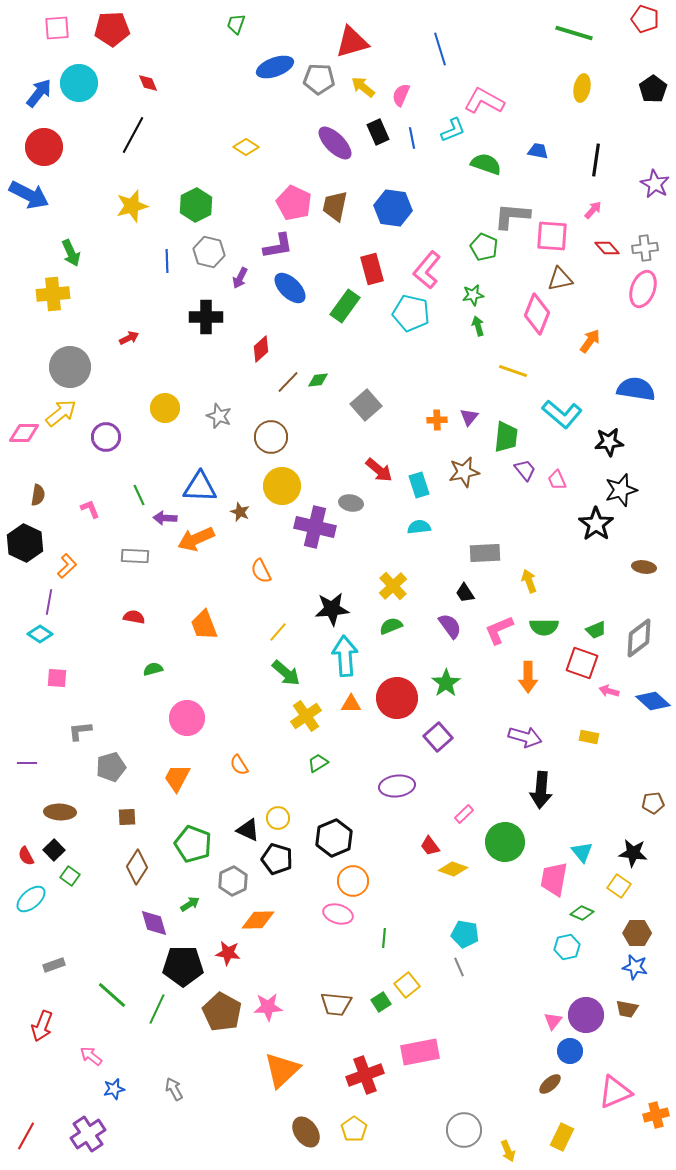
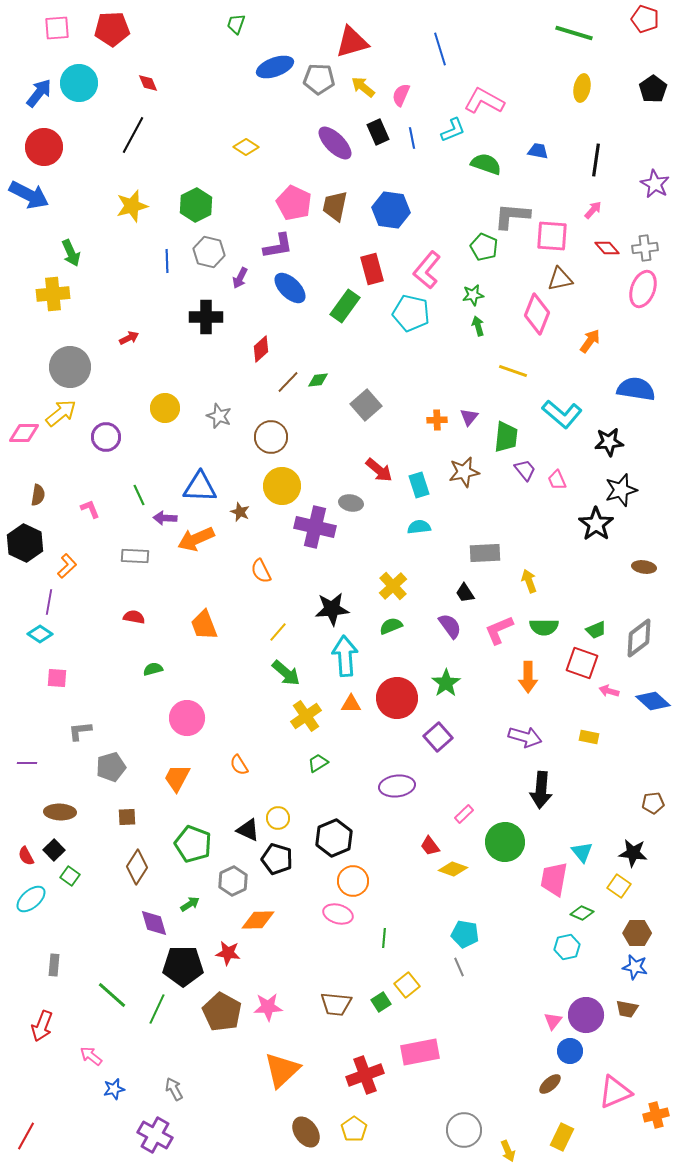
blue hexagon at (393, 208): moved 2 px left, 2 px down
gray rectangle at (54, 965): rotated 65 degrees counterclockwise
purple cross at (88, 1134): moved 67 px right, 1 px down; rotated 28 degrees counterclockwise
